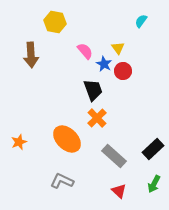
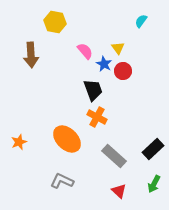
orange cross: moved 1 px up; rotated 18 degrees counterclockwise
